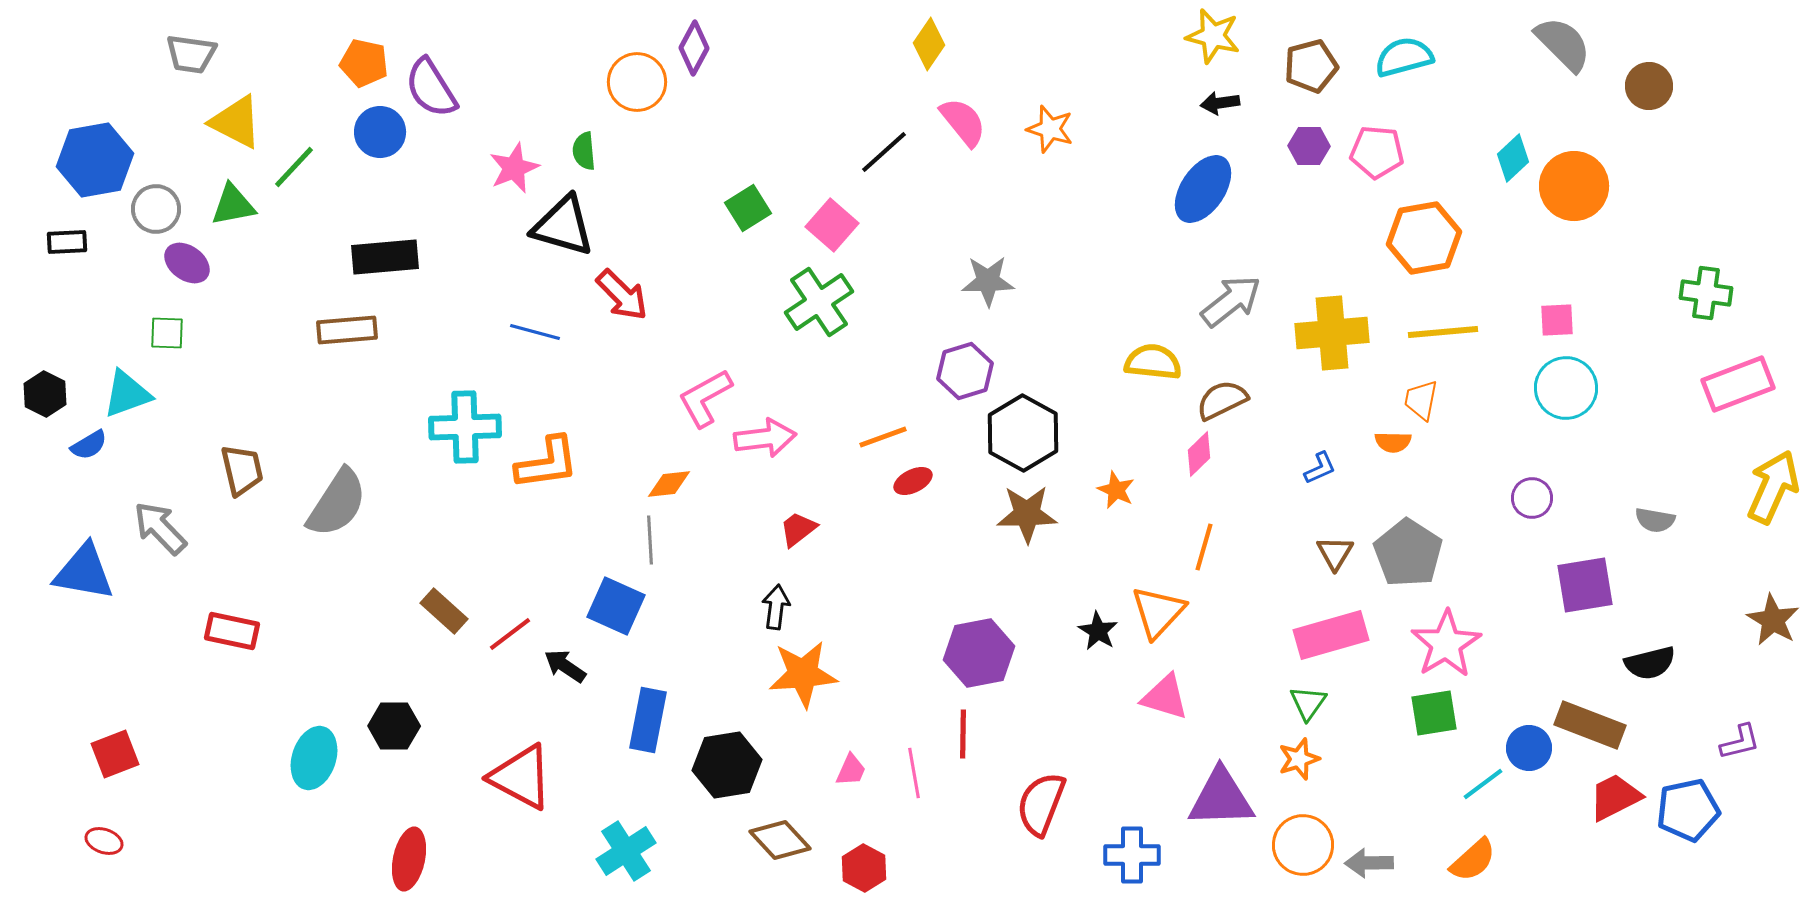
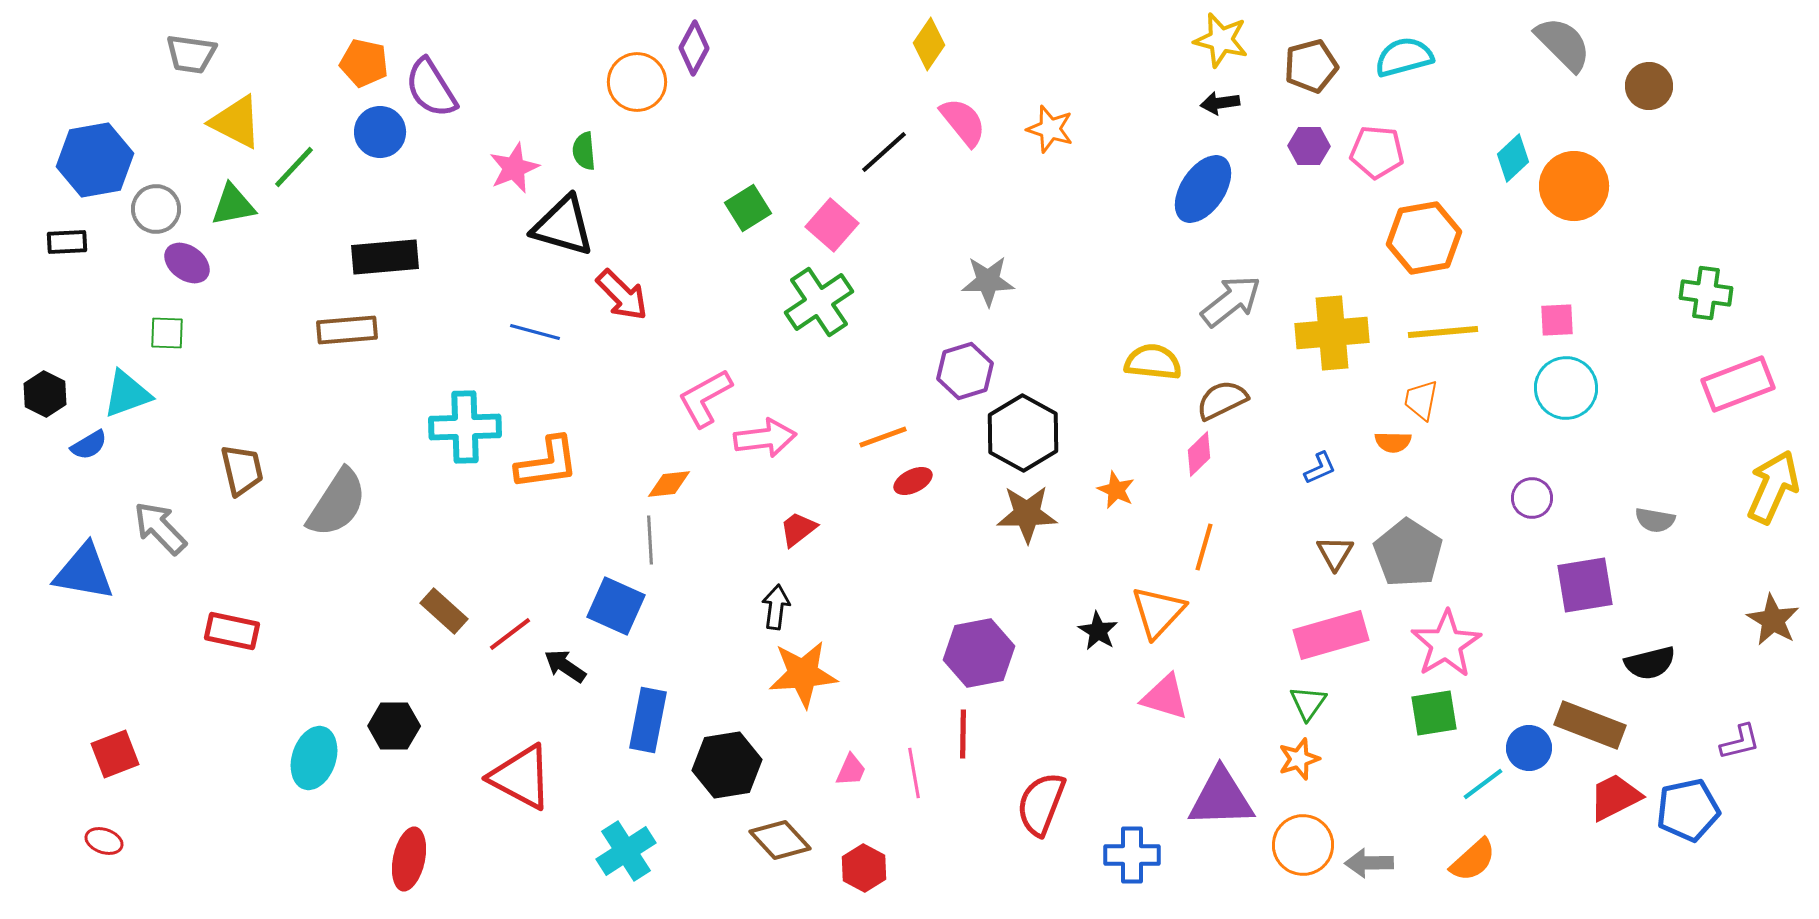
yellow star at (1213, 36): moved 8 px right, 4 px down
